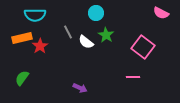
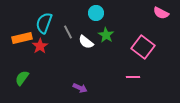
cyan semicircle: moved 9 px right, 8 px down; rotated 110 degrees clockwise
